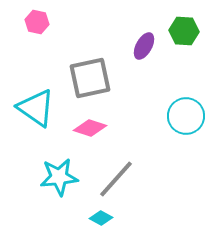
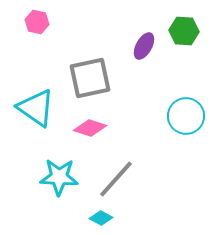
cyan star: rotated 9 degrees clockwise
